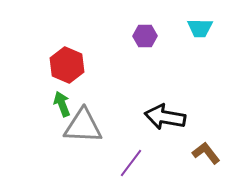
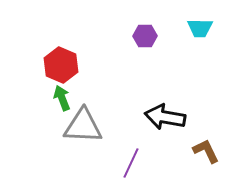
red hexagon: moved 6 px left
green arrow: moved 6 px up
brown L-shape: moved 2 px up; rotated 12 degrees clockwise
purple line: rotated 12 degrees counterclockwise
